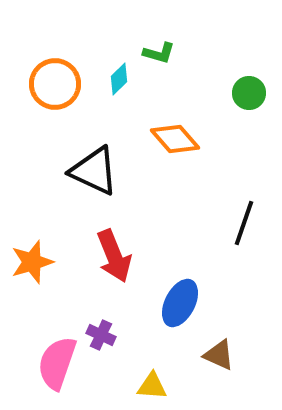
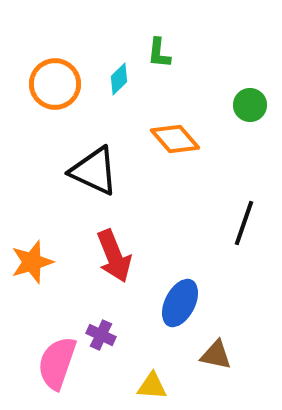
green L-shape: rotated 80 degrees clockwise
green circle: moved 1 px right, 12 px down
brown triangle: moved 3 px left; rotated 12 degrees counterclockwise
